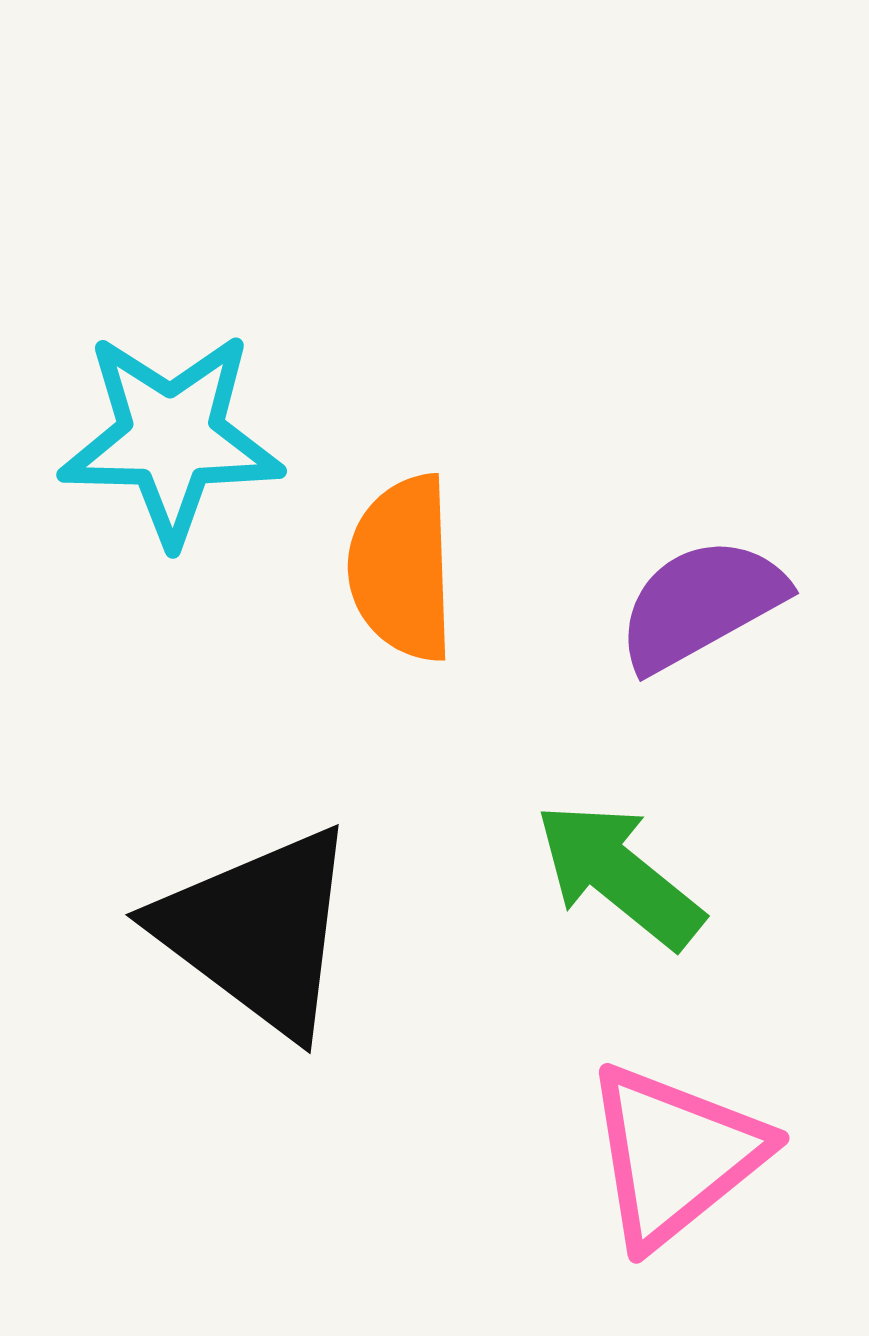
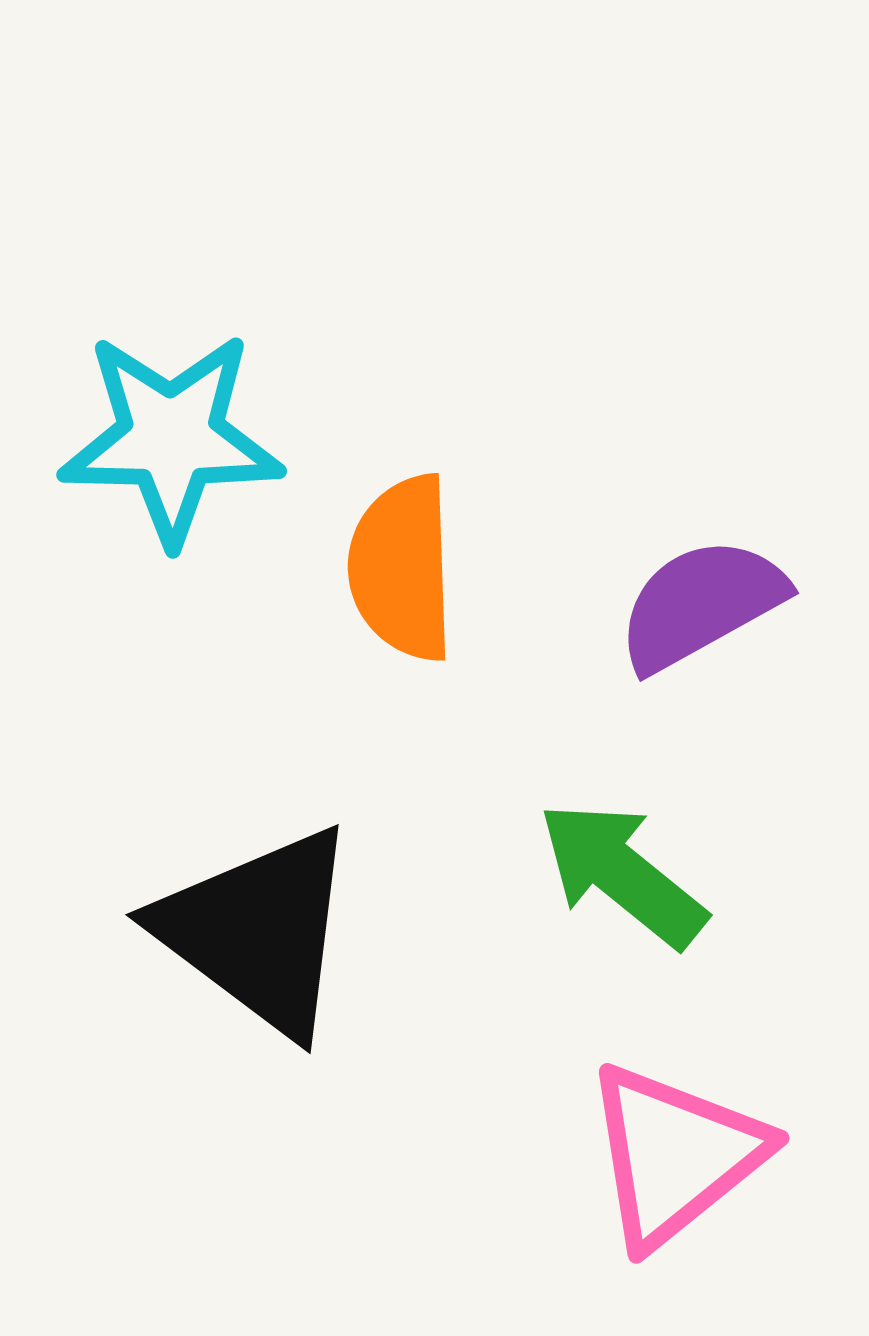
green arrow: moved 3 px right, 1 px up
